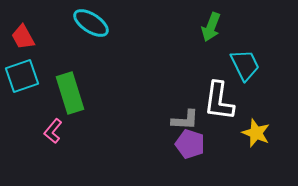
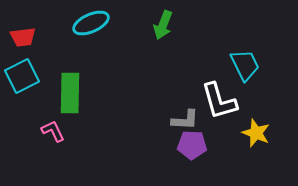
cyan ellipse: rotated 57 degrees counterclockwise
green arrow: moved 48 px left, 2 px up
red trapezoid: rotated 68 degrees counterclockwise
cyan square: rotated 8 degrees counterclockwise
green rectangle: rotated 18 degrees clockwise
white L-shape: rotated 24 degrees counterclockwise
pink L-shape: rotated 115 degrees clockwise
purple pentagon: moved 2 px right, 1 px down; rotated 16 degrees counterclockwise
